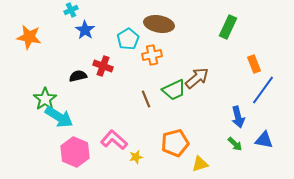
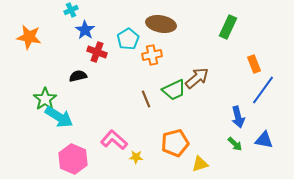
brown ellipse: moved 2 px right
red cross: moved 6 px left, 14 px up
pink hexagon: moved 2 px left, 7 px down
yellow star: rotated 16 degrees clockwise
